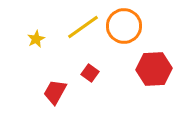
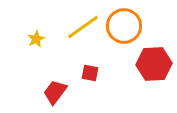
red hexagon: moved 5 px up
red square: rotated 24 degrees counterclockwise
red trapezoid: rotated 8 degrees clockwise
